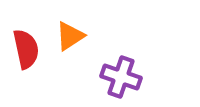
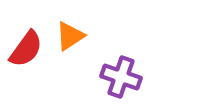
red semicircle: rotated 48 degrees clockwise
